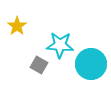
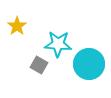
cyan star: moved 2 px left, 1 px up
cyan circle: moved 2 px left
